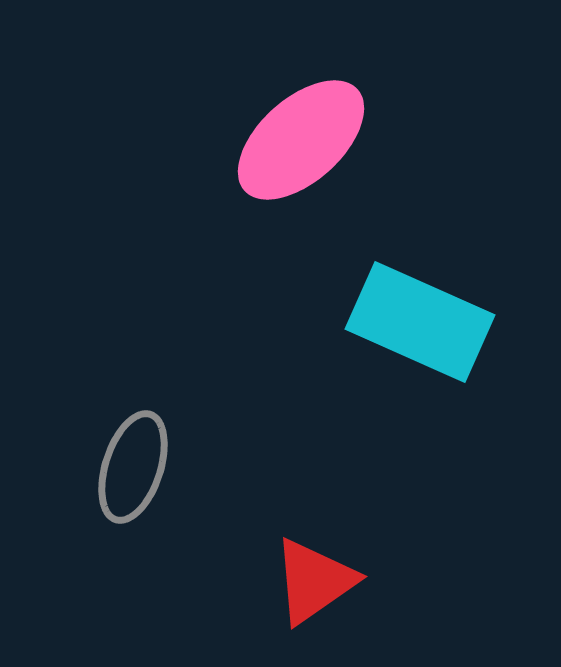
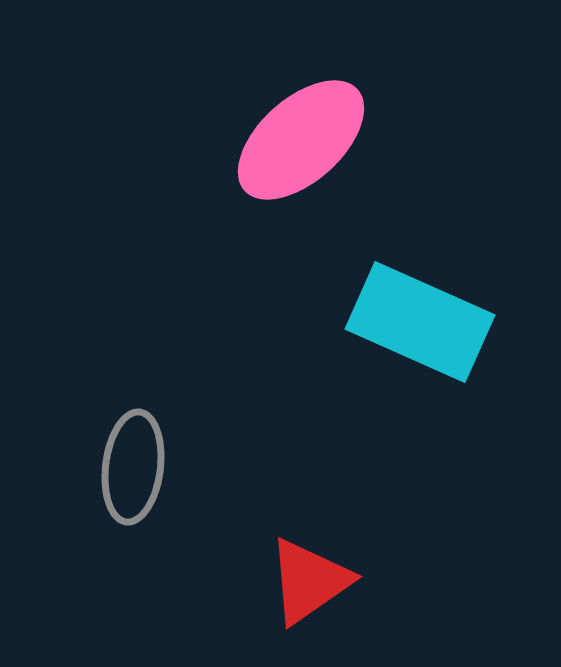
gray ellipse: rotated 11 degrees counterclockwise
red triangle: moved 5 px left
